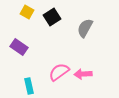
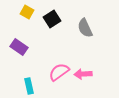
black square: moved 2 px down
gray semicircle: rotated 54 degrees counterclockwise
